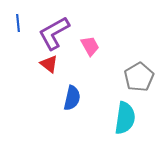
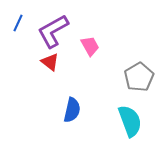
blue line: rotated 30 degrees clockwise
purple L-shape: moved 1 px left, 2 px up
red triangle: moved 1 px right, 2 px up
blue semicircle: moved 12 px down
cyan semicircle: moved 5 px right, 3 px down; rotated 28 degrees counterclockwise
